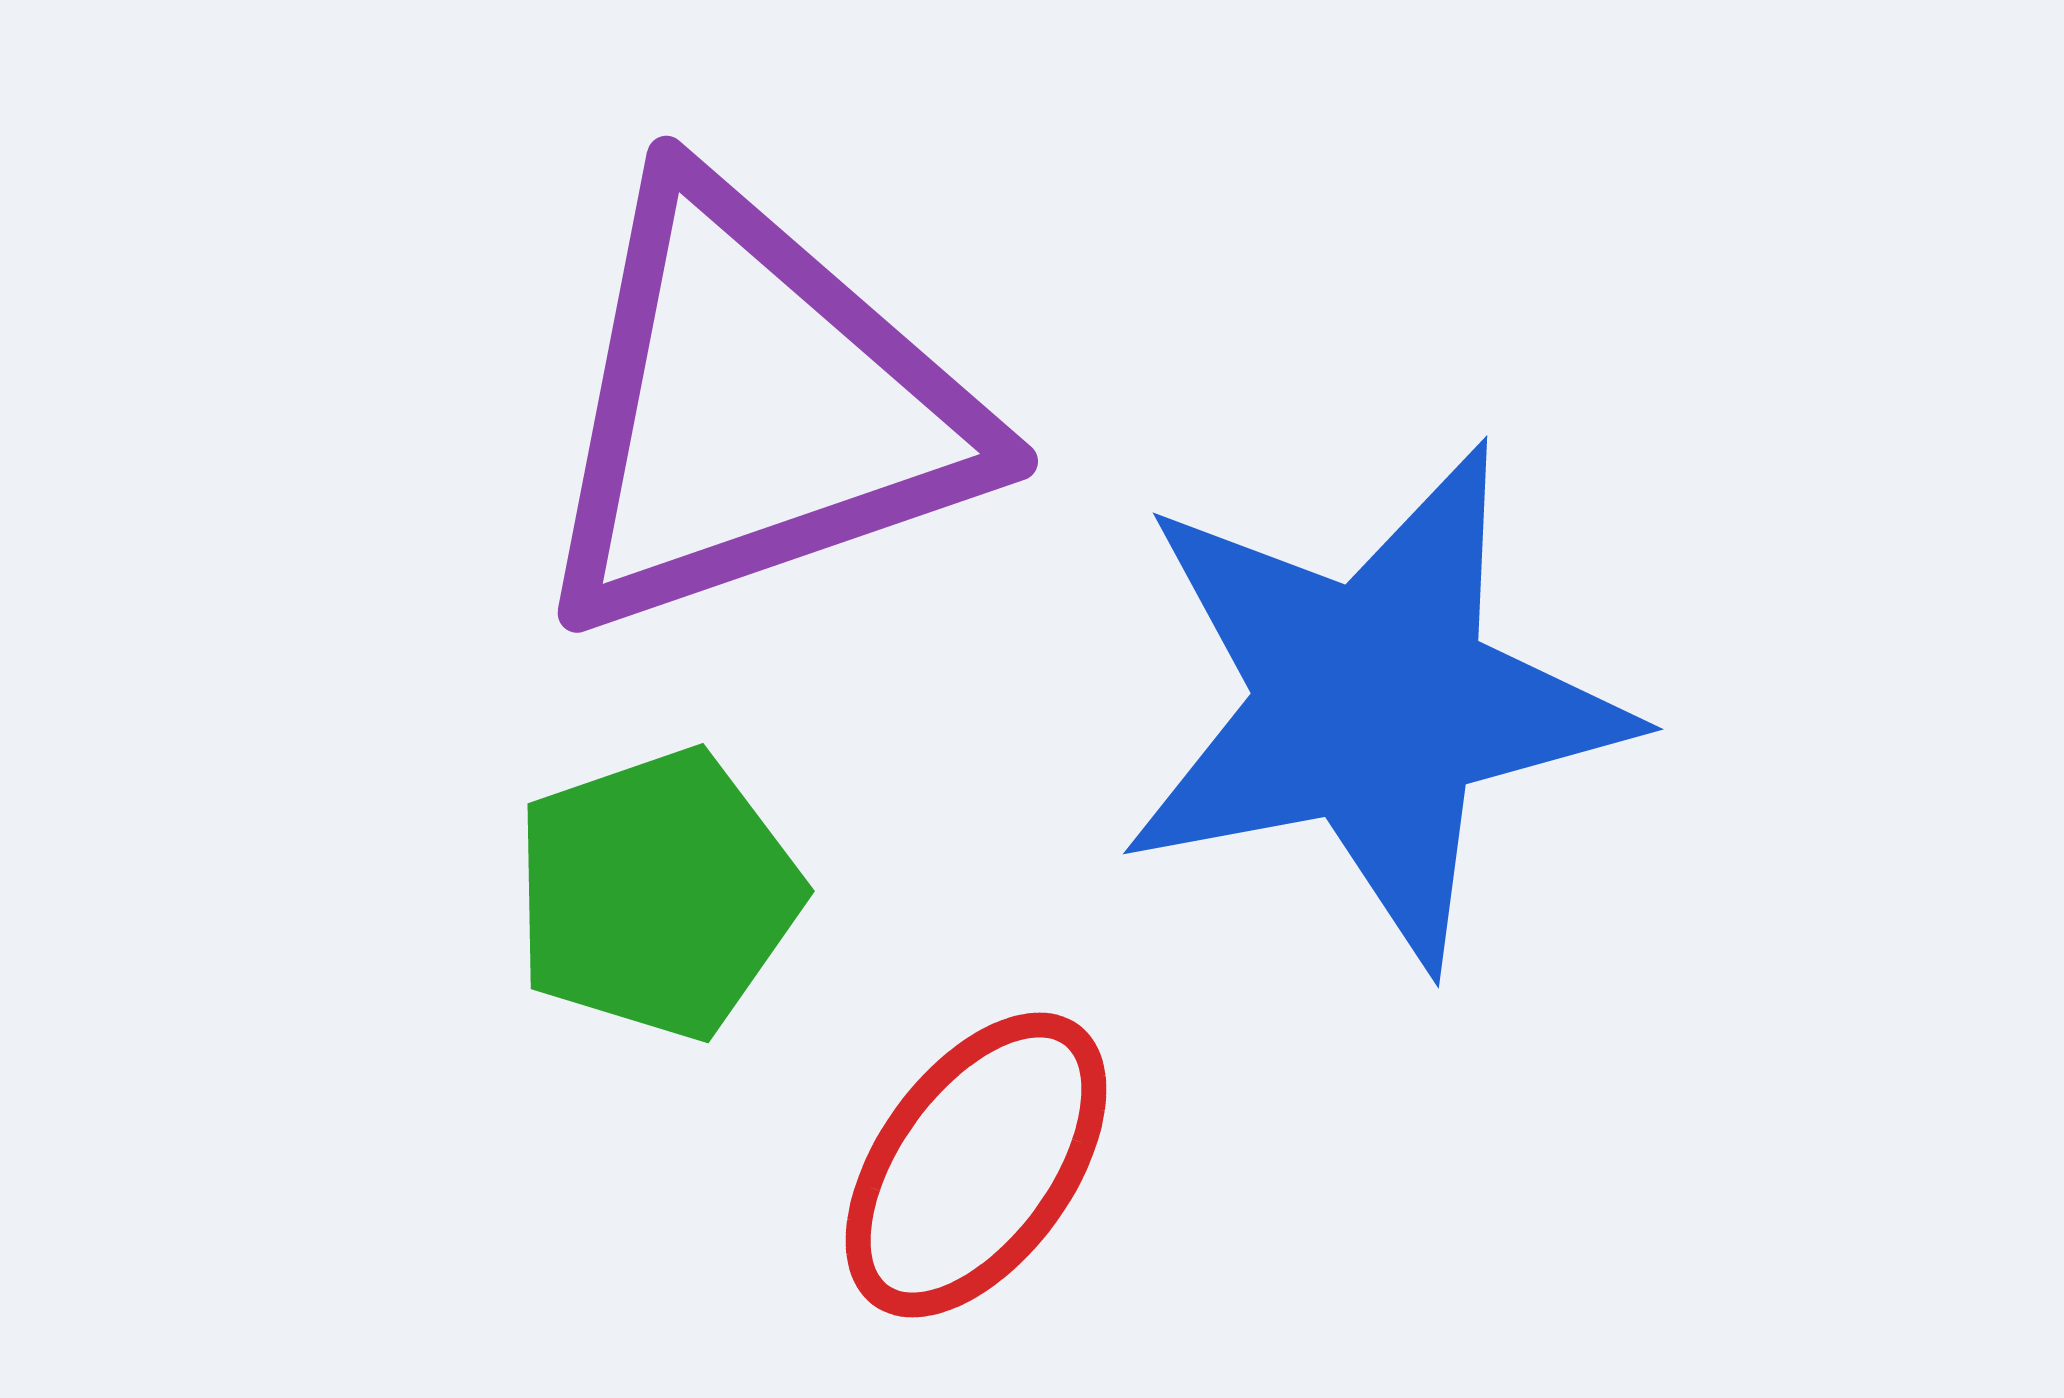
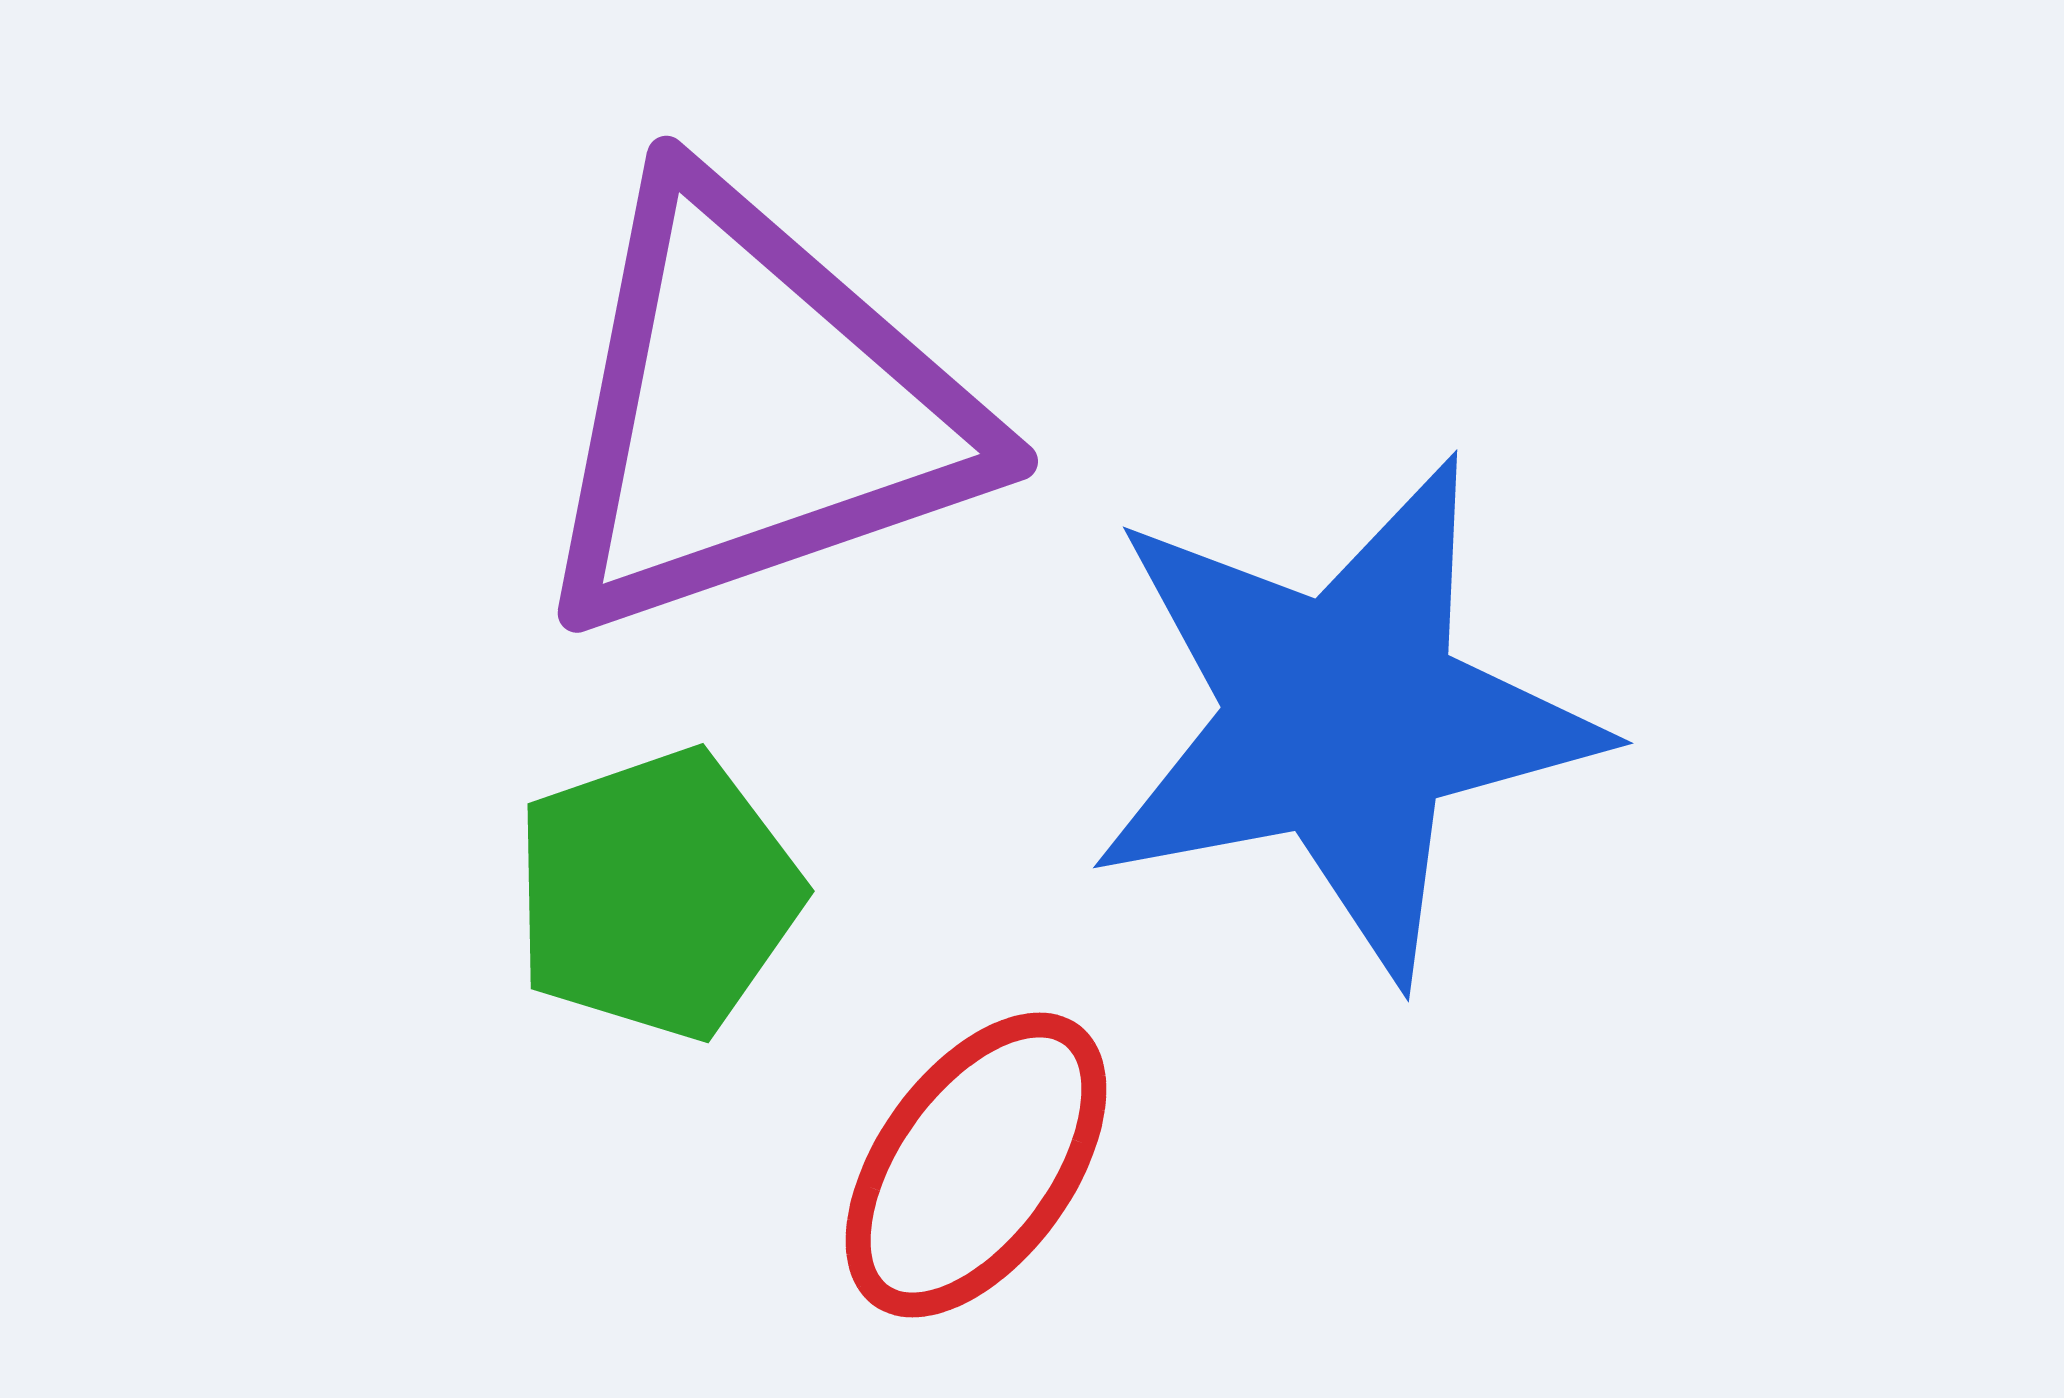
blue star: moved 30 px left, 14 px down
